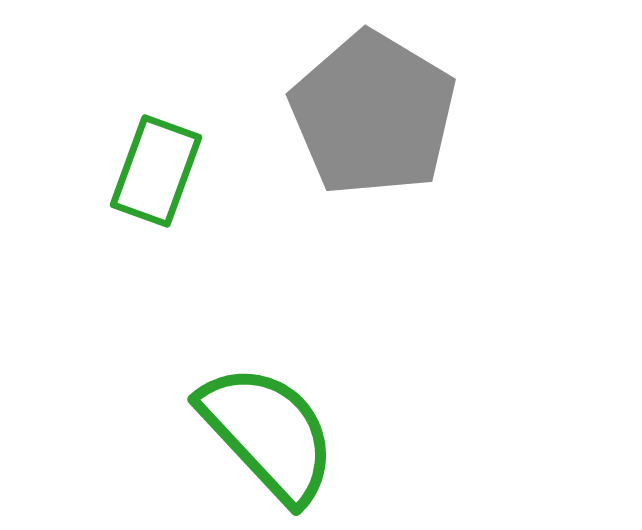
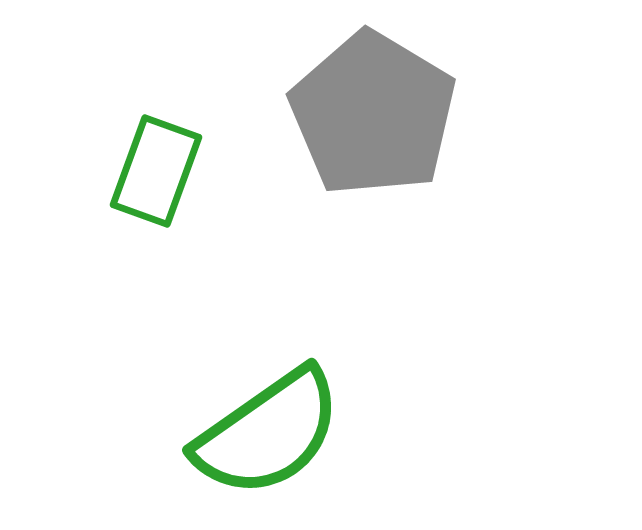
green semicircle: rotated 98 degrees clockwise
